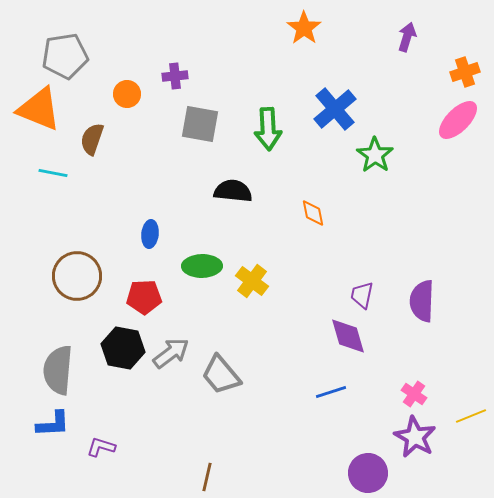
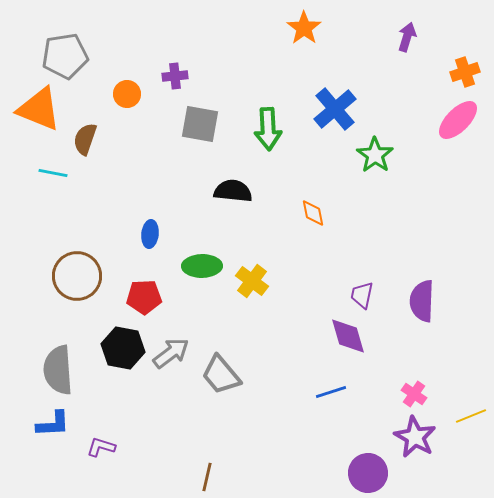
brown semicircle: moved 7 px left
gray semicircle: rotated 9 degrees counterclockwise
